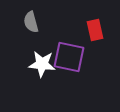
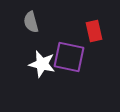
red rectangle: moved 1 px left, 1 px down
white star: rotated 8 degrees clockwise
